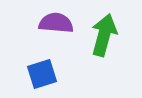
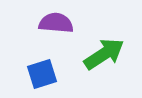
green arrow: moved 19 px down; rotated 42 degrees clockwise
